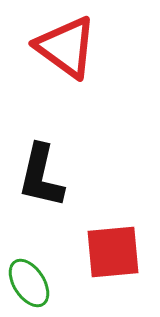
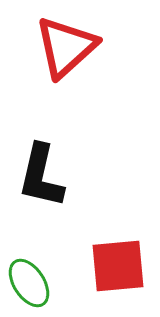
red triangle: rotated 42 degrees clockwise
red square: moved 5 px right, 14 px down
